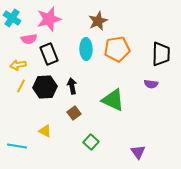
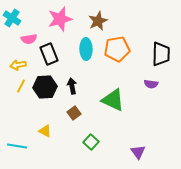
pink star: moved 11 px right
